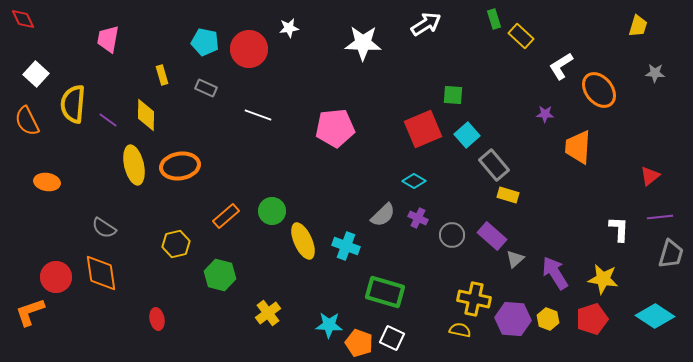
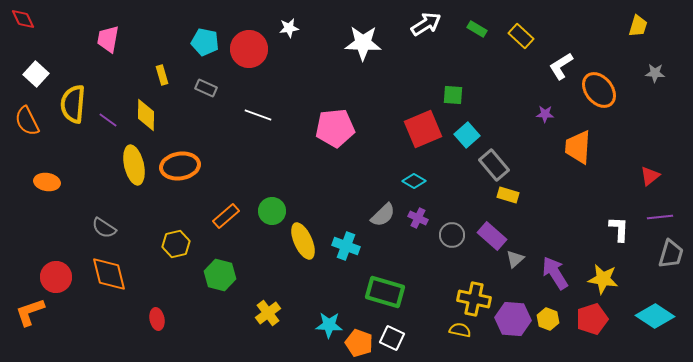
green rectangle at (494, 19): moved 17 px left, 10 px down; rotated 42 degrees counterclockwise
orange diamond at (101, 273): moved 8 px right, 1 px down; rotated 6 degrees counterclockwise
